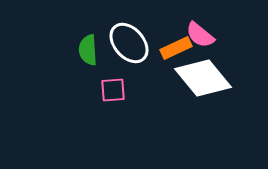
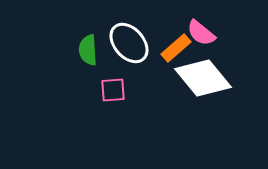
pink semicircle: moved 1 px right, 2 px up
orange rectangle: rotated 16 degrees counterclockwise
